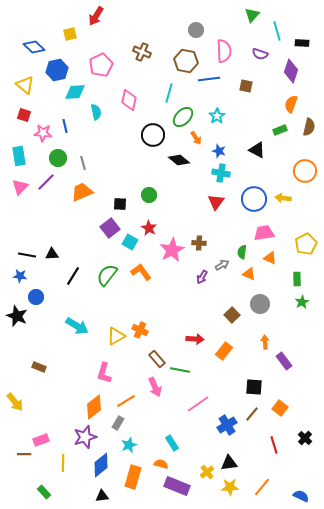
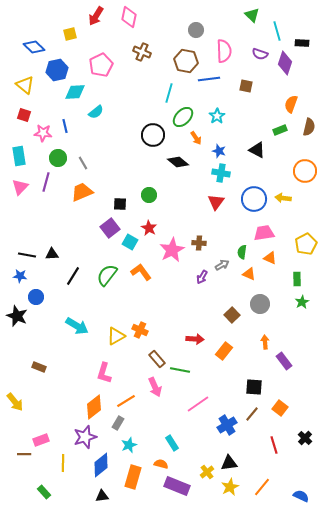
green triangle at (252, 15): rotated 28 degrees counterclockwise
purple diamond at (291, 71): moved 6 px left, 8 px up
pink diamond at (129, 100): moved 83 px up
cyan semicircle at (96, 112): rotated 63 degrees clockwise
black diamond at (179, 160): moved 1 px left, 2 px down
gray line at (83, 163): rotated 16 degrees counterclockwise
purple line at (46, 182): rotated 30 degrees counterclockwise
yellow star at (230, 487): rotated 24 degrees counterclockwise
